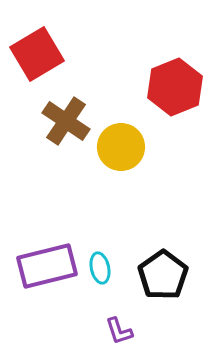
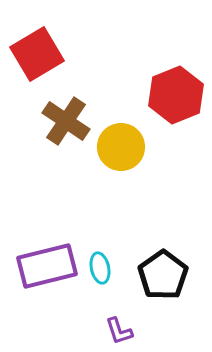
red hexagon: moved 1 px right, 8 px down
